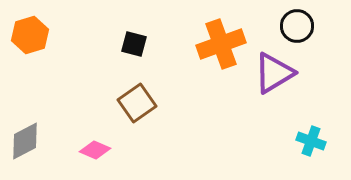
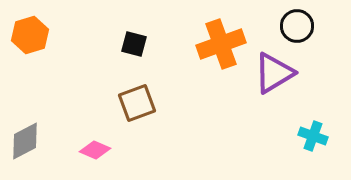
brown square: rotated 15 degrees clockwise
cyan cross: moved 2 px right, 5 px up
